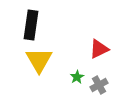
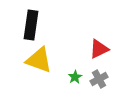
yellow triangle: rotated 40 degrees counterclockwise
green star: moved 2 px left
gray cross: moved 6 px up
